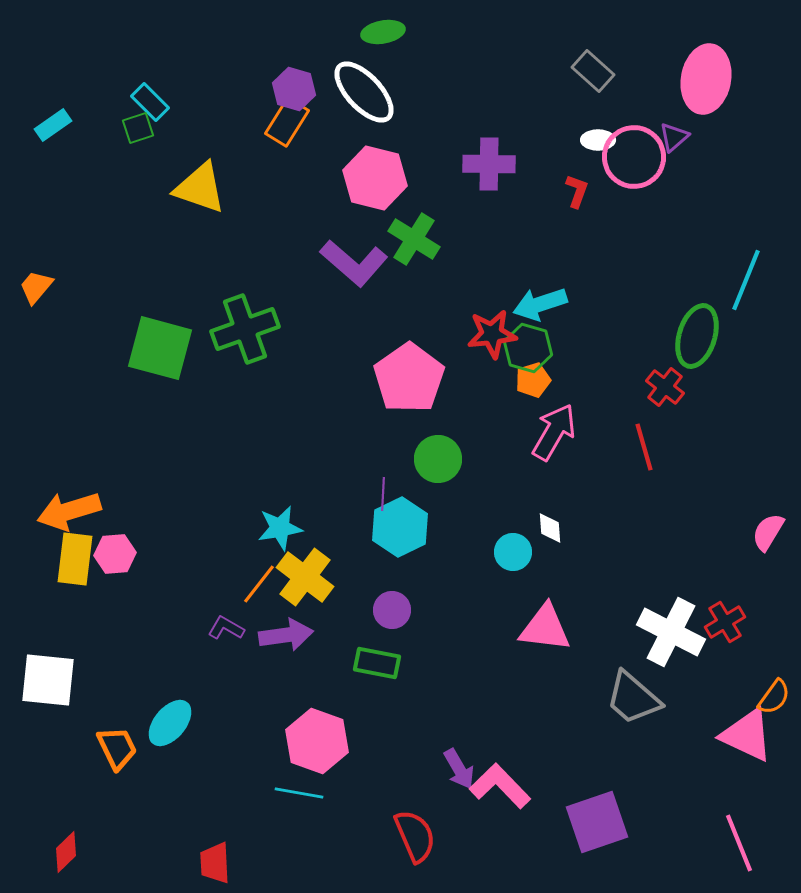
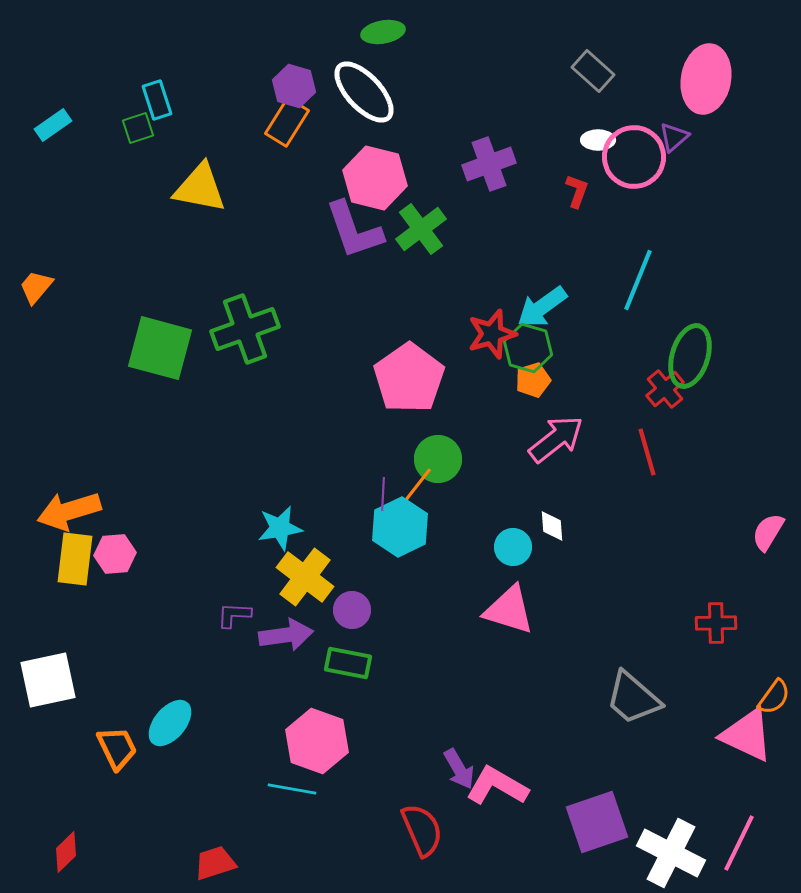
purple hexagon at (294, 89): moved 3 px up
cyan rectangle at (150, 102): moved 7 px right, 2 px up; rotated 27 degrees clockwise
purple cross at (489, 164): rotated 21 degrees counterclockwise
yellow triangle at (200, 188): rotated 8 degrees counterclockwise
green cross at (414, 239): moved 7 px right, 10 px up; rotated 21 degrees clockwise
purple L-shape at (354, 263): moved 33 px up; rotated 30 degrees clockwise
cyan line at (746, 280): moved 108 px left
cyan arrow at (540, 304): moved 2 px right, 3 px down; rotated 18 degrees counterclockwise
red star at (492, 334): rotated 9 degrees counterclockwise
green ellipse at (697, 336): moved 7 px left, 20 px down
red cross at (665, 387): moved 2 px down; rotated 12 degrees clockwise
pink arrow at (554, 432): moved 2 px right, 7 px down; rotated 22 degrees clockwise
red line at (644, 447): moved 3 px right, 5 px down
white diamond at (550, 528): moved 2 px right, 2 px up
cyan circle at (513, 552): moved 5 px up
orange line at (259, 584): moved 157 px right, 97 px up
purple circle at (392, 610): moved 40 px left
red cross at (725, 622): moved 9 px left, 1 px down; rotated 30 degrees clockwise
purple L-shape at (226, 628): moved 8 px right, 13 px up; rotated 27 degrees counterclockwise
pink triangle at (545, 628): moved 36 px left, 18 px up; rotated 10 degrees clockwise
white cross at (671, 632): moved 221 px down
green rectangle at (377, 663): moved 29 px left
white square at (48, 680): rotated 18 degrees counterclockwise
pink L-shape at (500, 786): moved 3 px left; rotated 16 degrees counterclockwise
cyan line at (299, 793): moved 7 px left, 4 px up
red semicircle at (415, 836): moved 7 px right, 6 px up
pink line at (739, 843): rotated 48 degrees clockwise
red trapezoid at (215, 863): rotated 75 degrees clockwise
